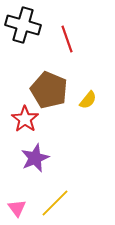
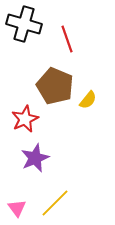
black cross: moved 1 px right, 1 px up
brown pentagon: moved 6 px right, 4 px up
red star: rotated 12 degrees clockwise
